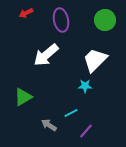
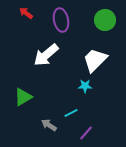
red arrow: rotated 64 degrees clockwise
purple line: moved 2 px down
